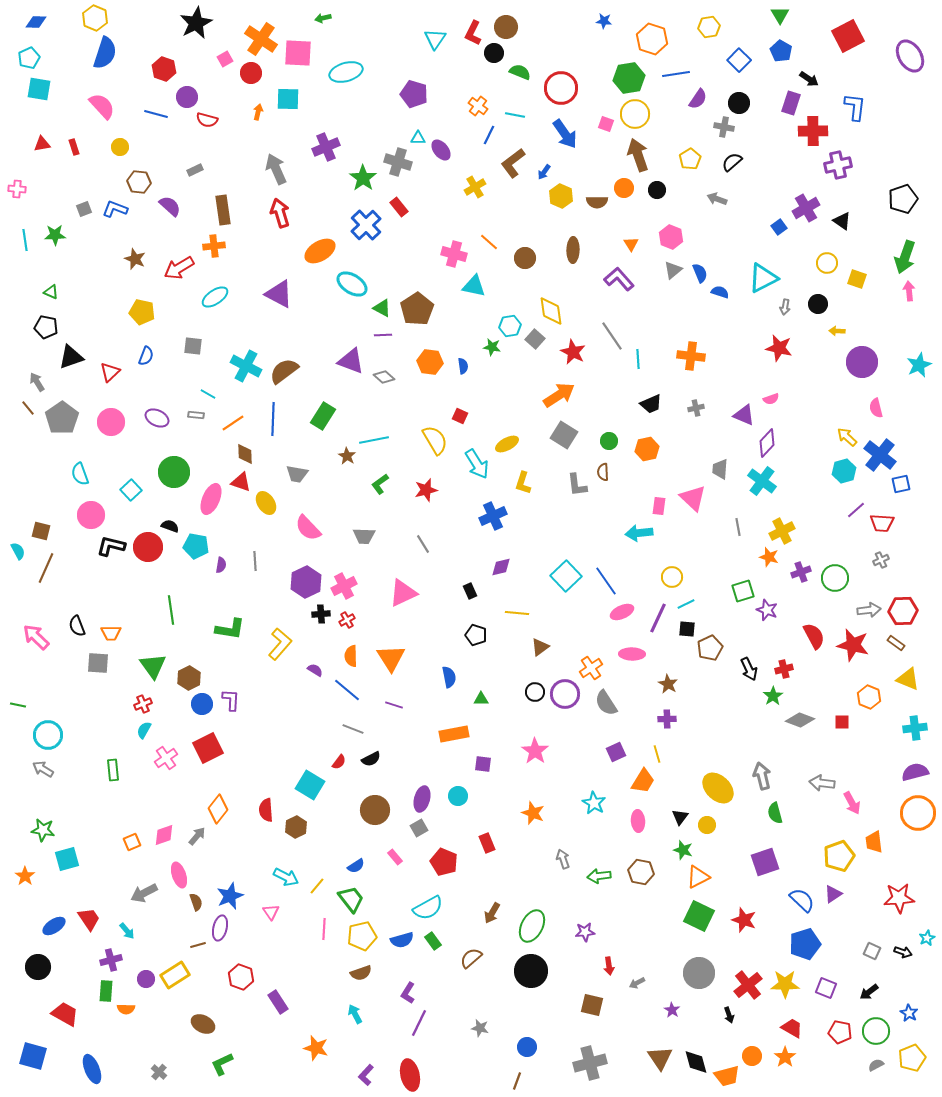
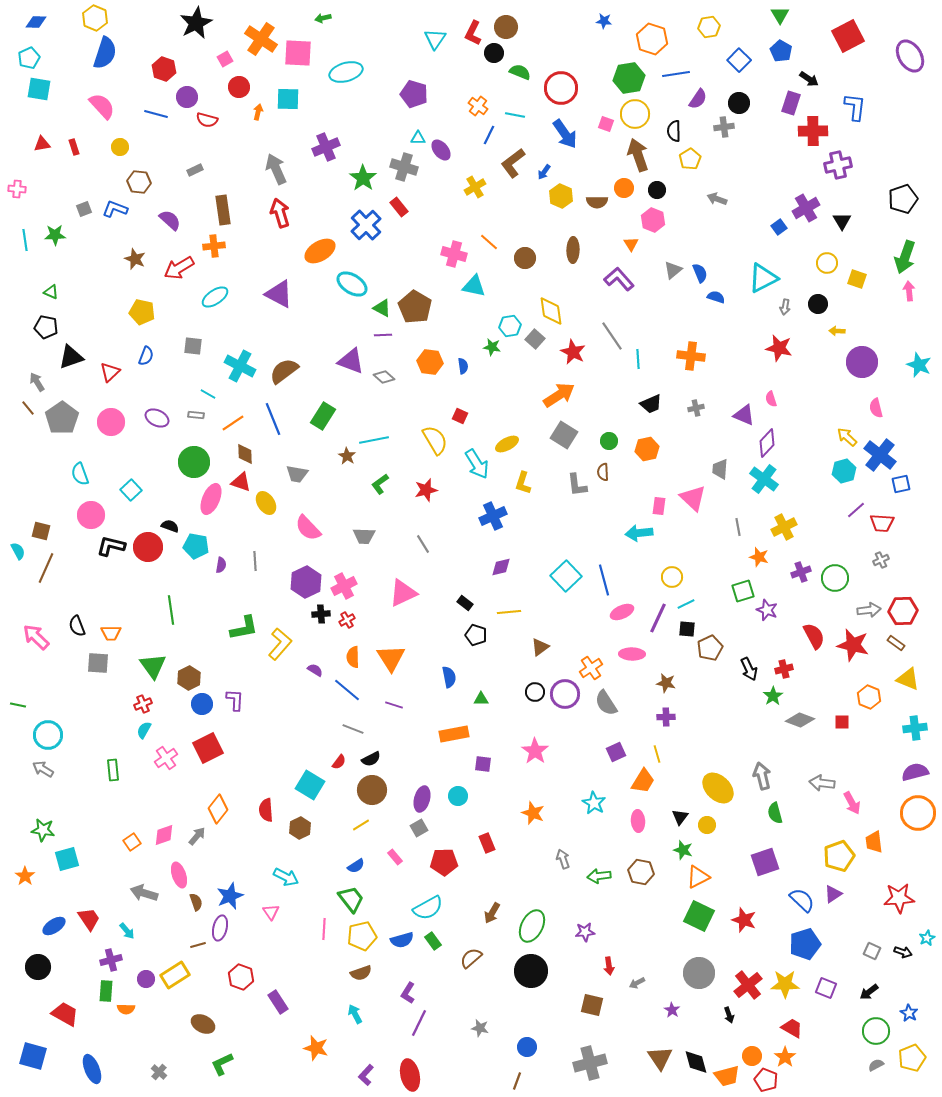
red circle at (251, 73): moved 12 px left, 14 px down
gray cross at (724, 127): rotated 18 degrees counterclockwise
gray cross at (398, 162): moved 6 px right, 5 px down
black semicircle at (732, 162): moved 58 px left, 31 px up; rotated 50 degrees counterclockwise
purple semicircle at (170, 206): moved 14 px down
black triangle at (842, 221): rotated 24 degrees clockwise
pink hexagon at (671, 237): moved 18 px left, 17 px up
blue semicircle at (720, 292): moved 4 px left, 5 px down
brown pentagon at (417, 309): moved 2 px left, 2 px up; rotated 8 degrees counterclockwise
cyan star at (919, 365): rotated 25 degrees counterclockwise
cyan cross at (246, 366): moved 6 px left
pink semicircle at (771, 399): rotated 91 degrees clockwise
blue line at (273, 419): rotated 24 degrees counterclockwise
green circle at (174, 472): moved 20 px right, 10 px up
cyan cross at (762, 481): moved 2 px right, 2 px up
yellow cross at (782, 531): moved 2 px right, 4 px up
orange star at (769, 557): moved 10 px left
blue line at (606, 581): moved 2 px left, 1 px up; rotated 20 degrees clockwise
black rectangle at (470, 591): moved 5 px left, 12 px down; rotated 28 degrees counterclockwise
yellow line at (517, 613): moved 8 px left, 1 px up; rotated 10 degrees counterclockwise
green L-shape at (230, 629): moved 14 px right, 1 px up; rotated 20 degrees counterclockwise
orange semicircle at (351, 656): moved 2 px right, 1 px down
brown star at (668, 684): moved 2 px left, 1 px up; rotated 18 degrees counterclockwise
purple L-shape at (231, 700): moved 4 px right
purple cross at (667, 719): moved 1 px left, 2 px up
brown circle at (375, 810): moved 3 px left, 20 px up
brown hexagon at (296, 827): moved 4 px right, 1 px down
orange square at (132, 842): rotated 12 degrees counterclockwise
red pentagon at (444, 862): rotated 24 degrees counterclockwise
yellow line at (317, 886): moved 44 px right, 61 px up; rotated 18 degrees clockwise
gray arrow at (144, 893): rotated 44 degrees clockwise
red pentagon at (840, 1032): moved 74 px left, 48 px down; rotated 10 degrees clockwise
